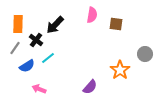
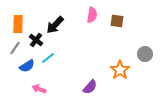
brown square: moved 1 px right, 3 px up
